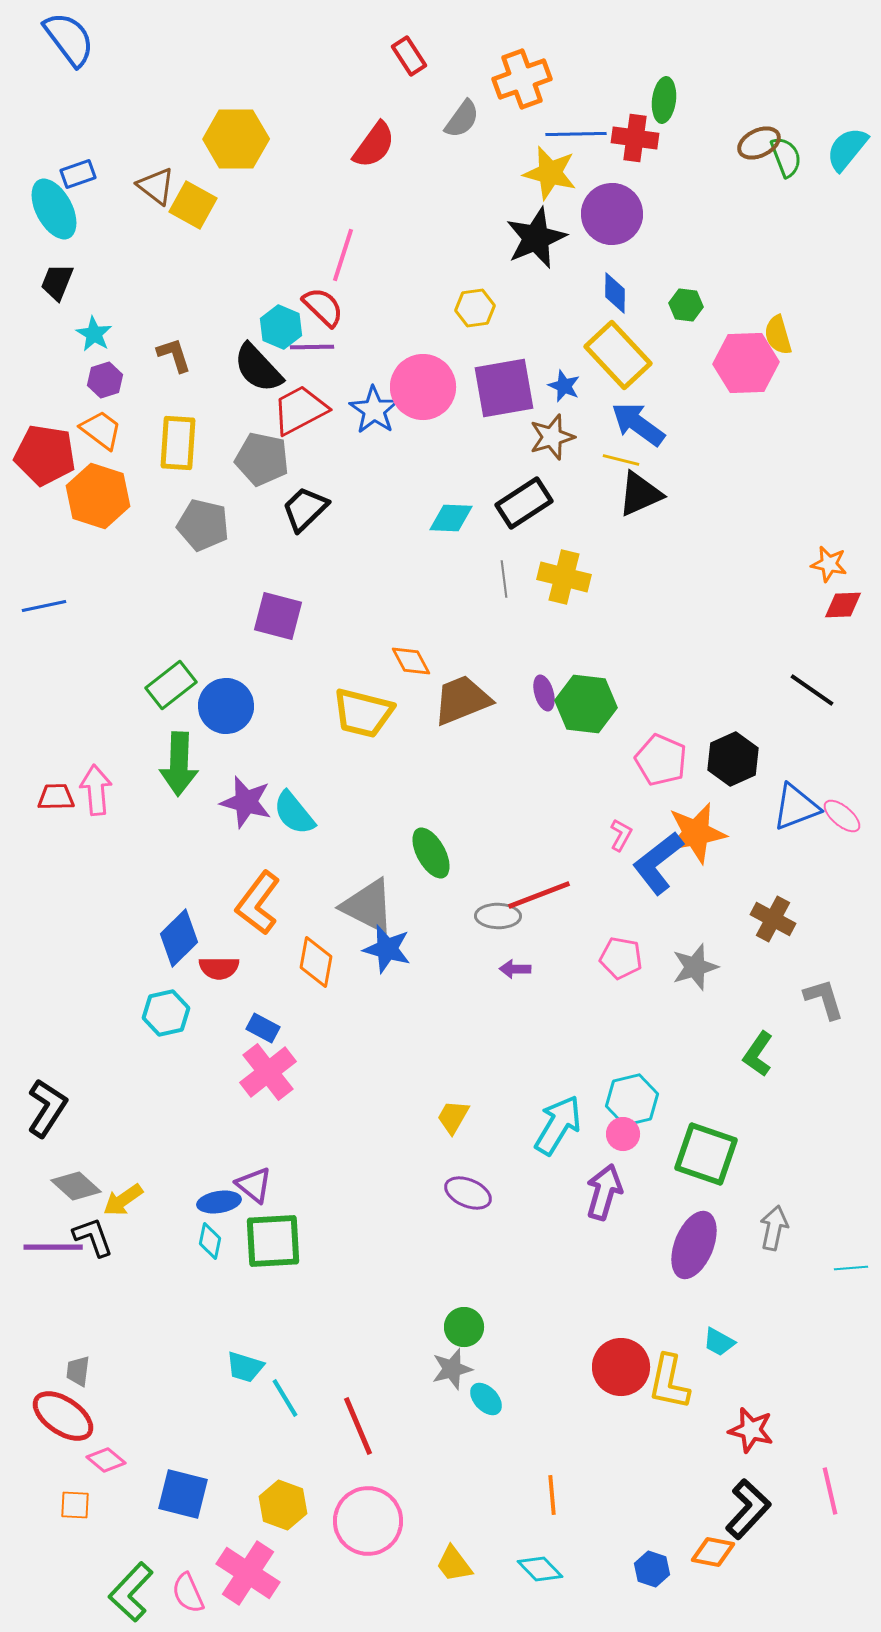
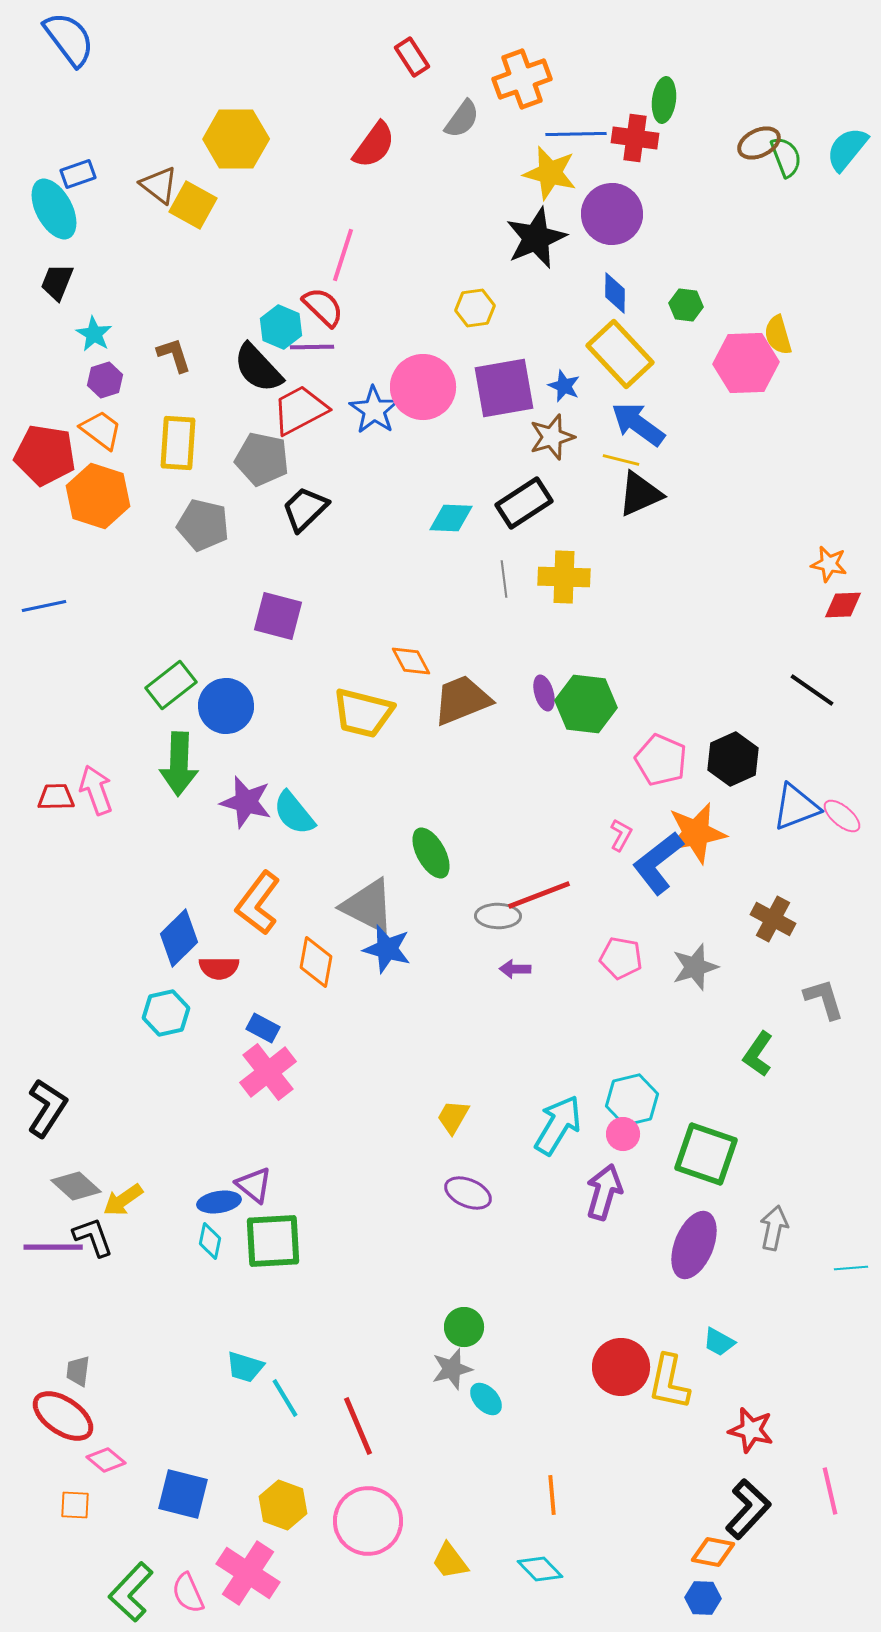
red rectangle at (409, 56): moved 3 px right, 1 px down
brown triangle at (156, 186): moved 3 px right, 1 px up
yellow rectangle at (618, 355): moved 2 px right, 1 px up
yellow cross at (564, 577): rotated 12 degrees counterclockwise
pink arrow at (96, 790): rotated 15 degrees counterclockwise
yellow trapezoid at (454, 1564): moved 4 px left, 3 px up
blue hexagon at (652, 1569): moved 51 px right, 29 px down; rotated 16 degrees counterclockwise
